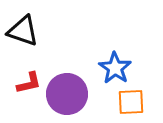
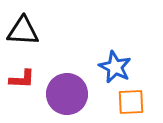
black triangle: rotated 16 degrees counterclockwise
blue star: moved 1 px up; rotated 8 degrees counterclockwise
red L-shape: moved 7 px left, 4 px up; rotated 16 degrees clockwise
